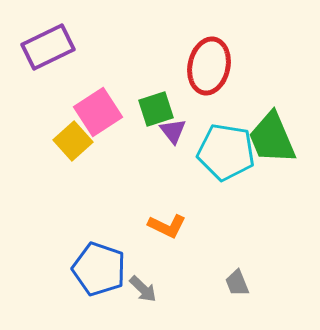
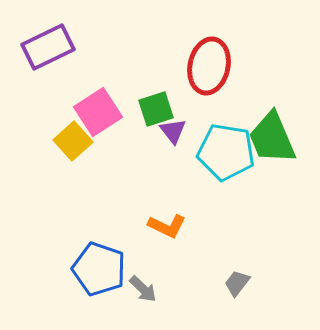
gray trapezoid: rotated 60 degrees clockwise
